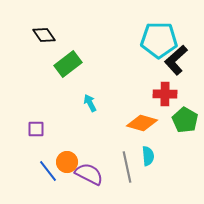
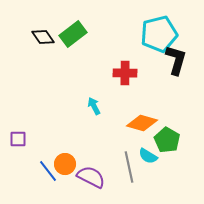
black diamond: moved 1 px left, 2 px down
cyan pentagon: moved 6 px up; rotated 15 degrees counterclockwise
black L-shape: rotated 148 degrees clockwise
green rectangle: moved 5 px right, 30 px up
red cross: moved 40 px left, 21 px up
cyan arrow: moved 4 px right, 3 px down
green pentagon: moved 18 px left, 20 px down
purple square: moved 18 px left, 10 px down
cyan semicircle: rotated 126 degrees clockwise
orange circle: moved 2 px left, 2 px down
gray line: moved 2 px right
purple semicircle: moved 2 px right, 3 px down
